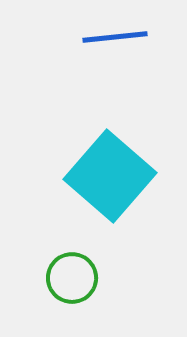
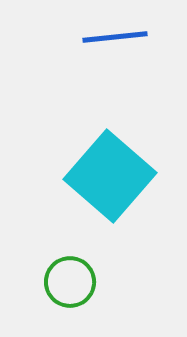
green circle: moved 2 px left, 4 px down
